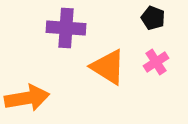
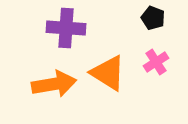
orange triangle: moved 6 px down
orange arrow: moved 27 px right, 14 px up
